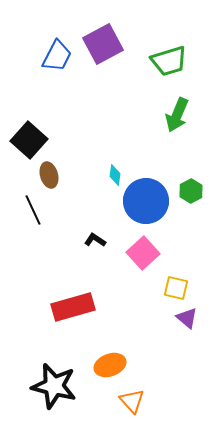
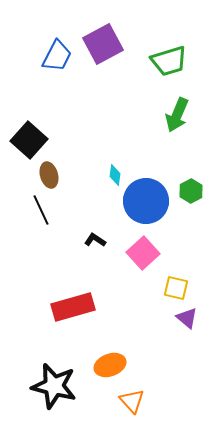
black line: moved 8 px right
